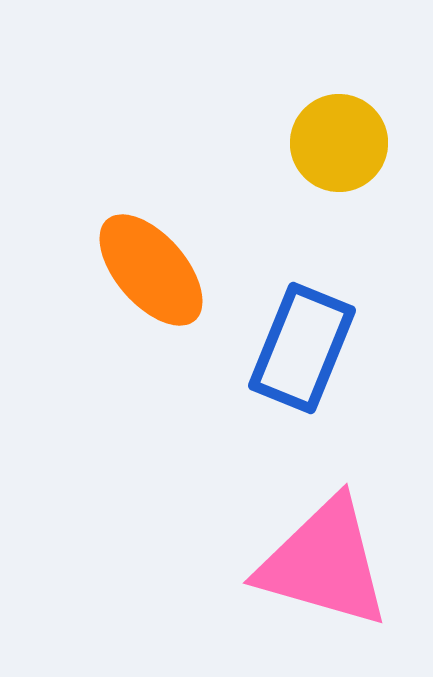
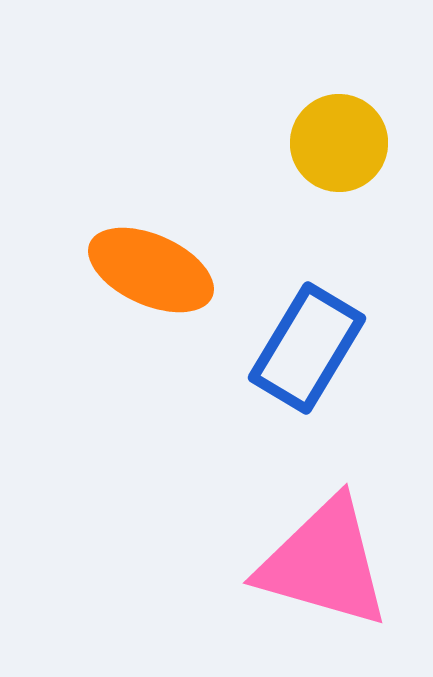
orange ellipse: rotated 25 degrees counterclockwise
blue rectangle: moved 5 px right; rotated 9 degrees clockwise
